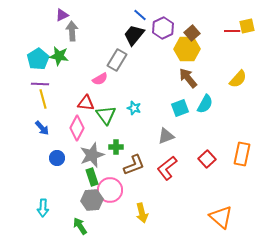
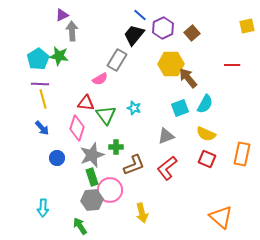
red line: moved 34 px down
yellow hexagon: moved 16 px left, 15 px down
yellow semicircle: moved 32 px left, 55 px down; rotated 72 degrees clockwise
pink diamond: rotated 10 degrees counterclockwise
red square: rotated 24 degrees counterclockwise
